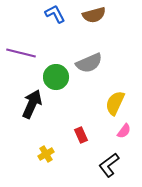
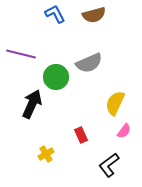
purple line: moved 1 px down
